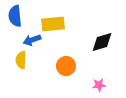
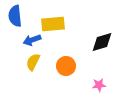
yellow semicircle: moved 12 px right, 2 px down; rotated 24 degrees clockwise
